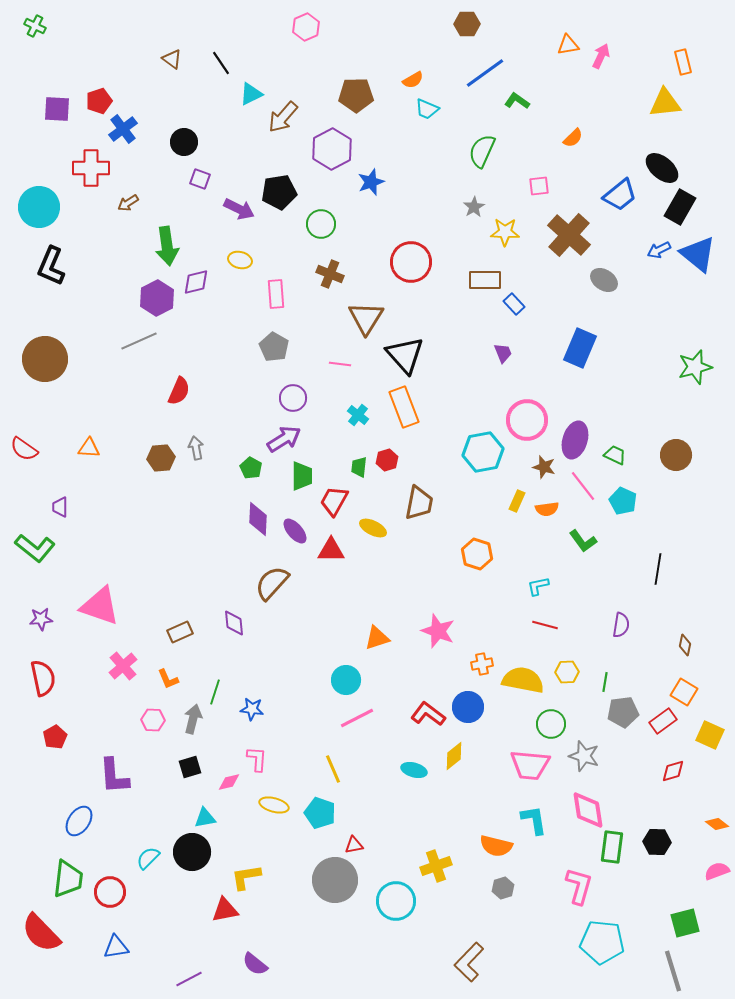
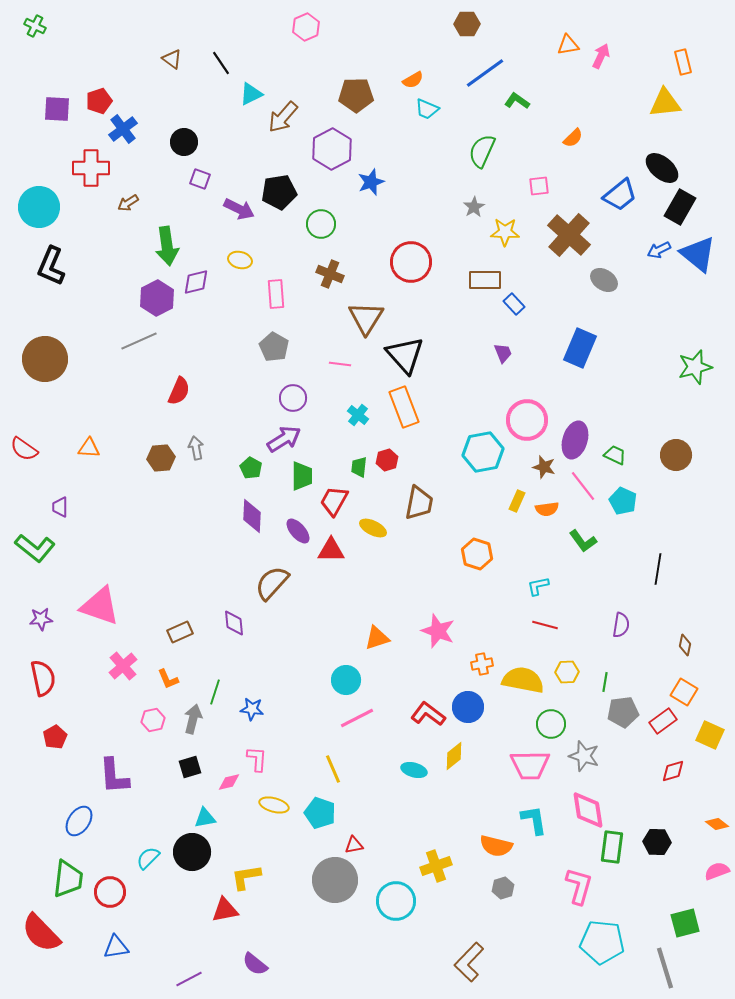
purple diamond at (258, 519): moved 6 px left, 3 px up
purple ellipse at (295, 531): moved 3 px right
pink hexagon at (153, 720): rotated 15 degrees counterclockwise
pink trapezoid at (530, 765): rotated 6 degrees counterclockwise
gray line at (673, 971): moved 8 px left, 3 px up
